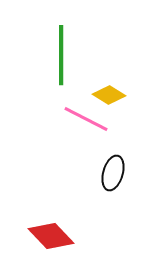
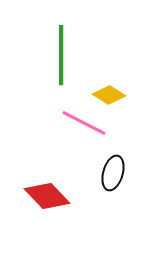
pink line: moved 2 px left, 4 px down
red diamond: moved 4 px left, 40 px up
